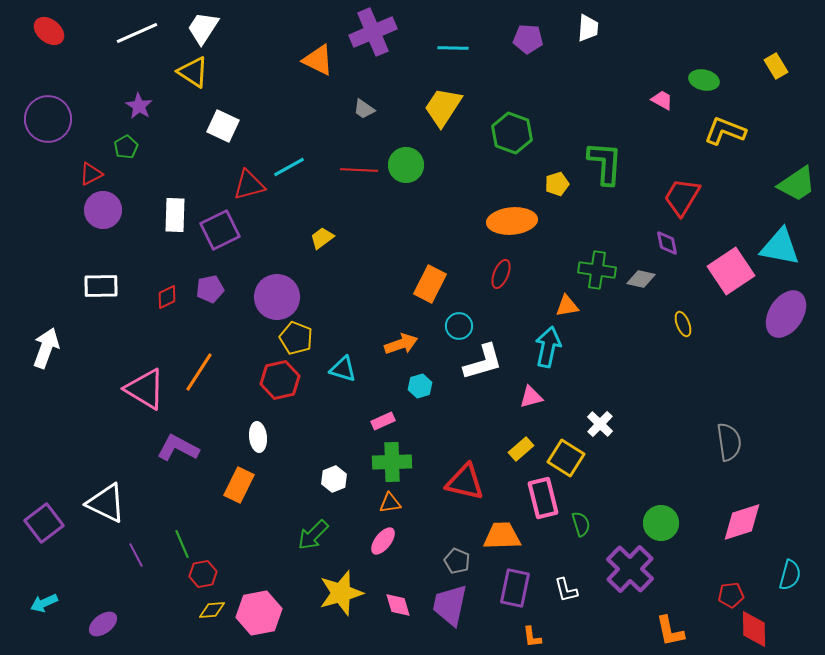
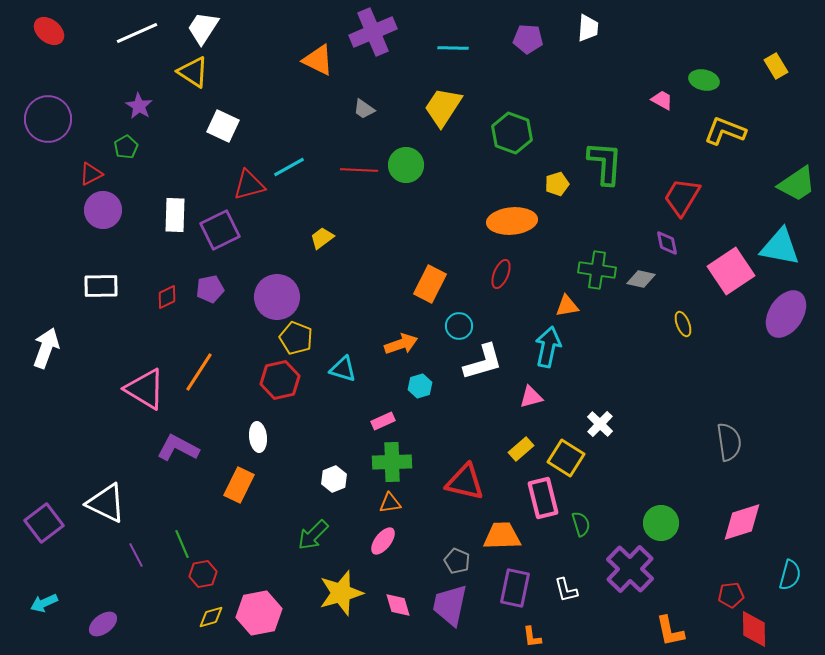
yellow diamond at (212, 610): moved 1 px left, 7 px down; rotated 12 degrees counterclockwise
